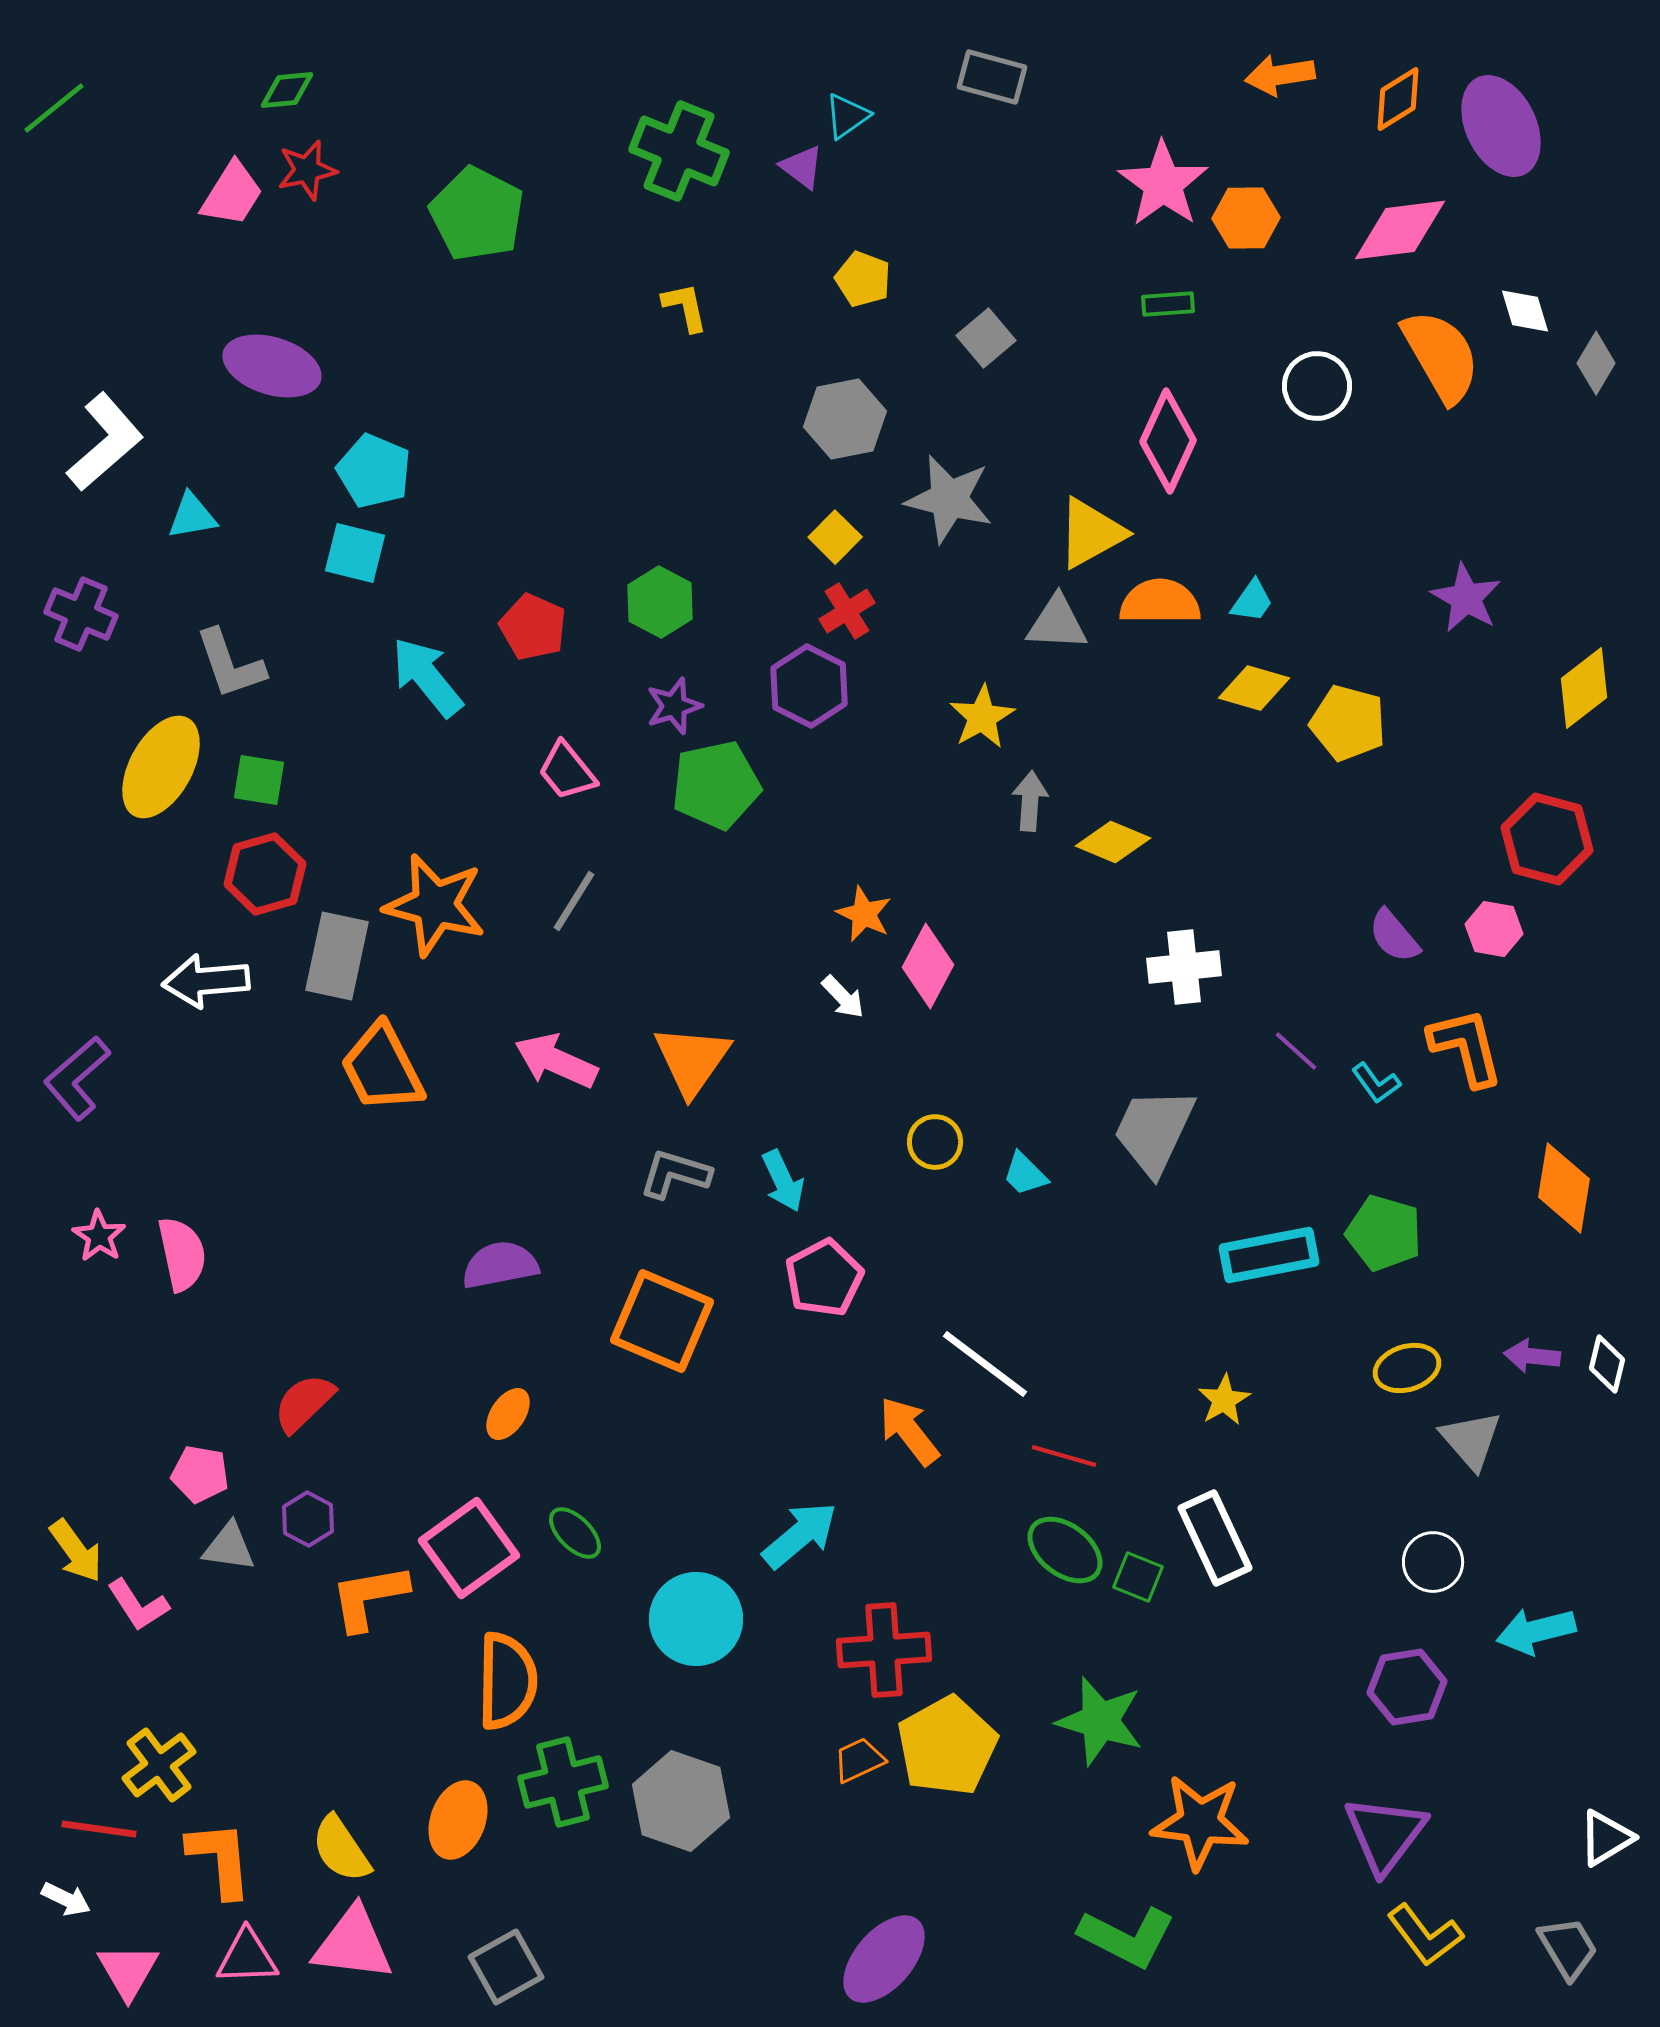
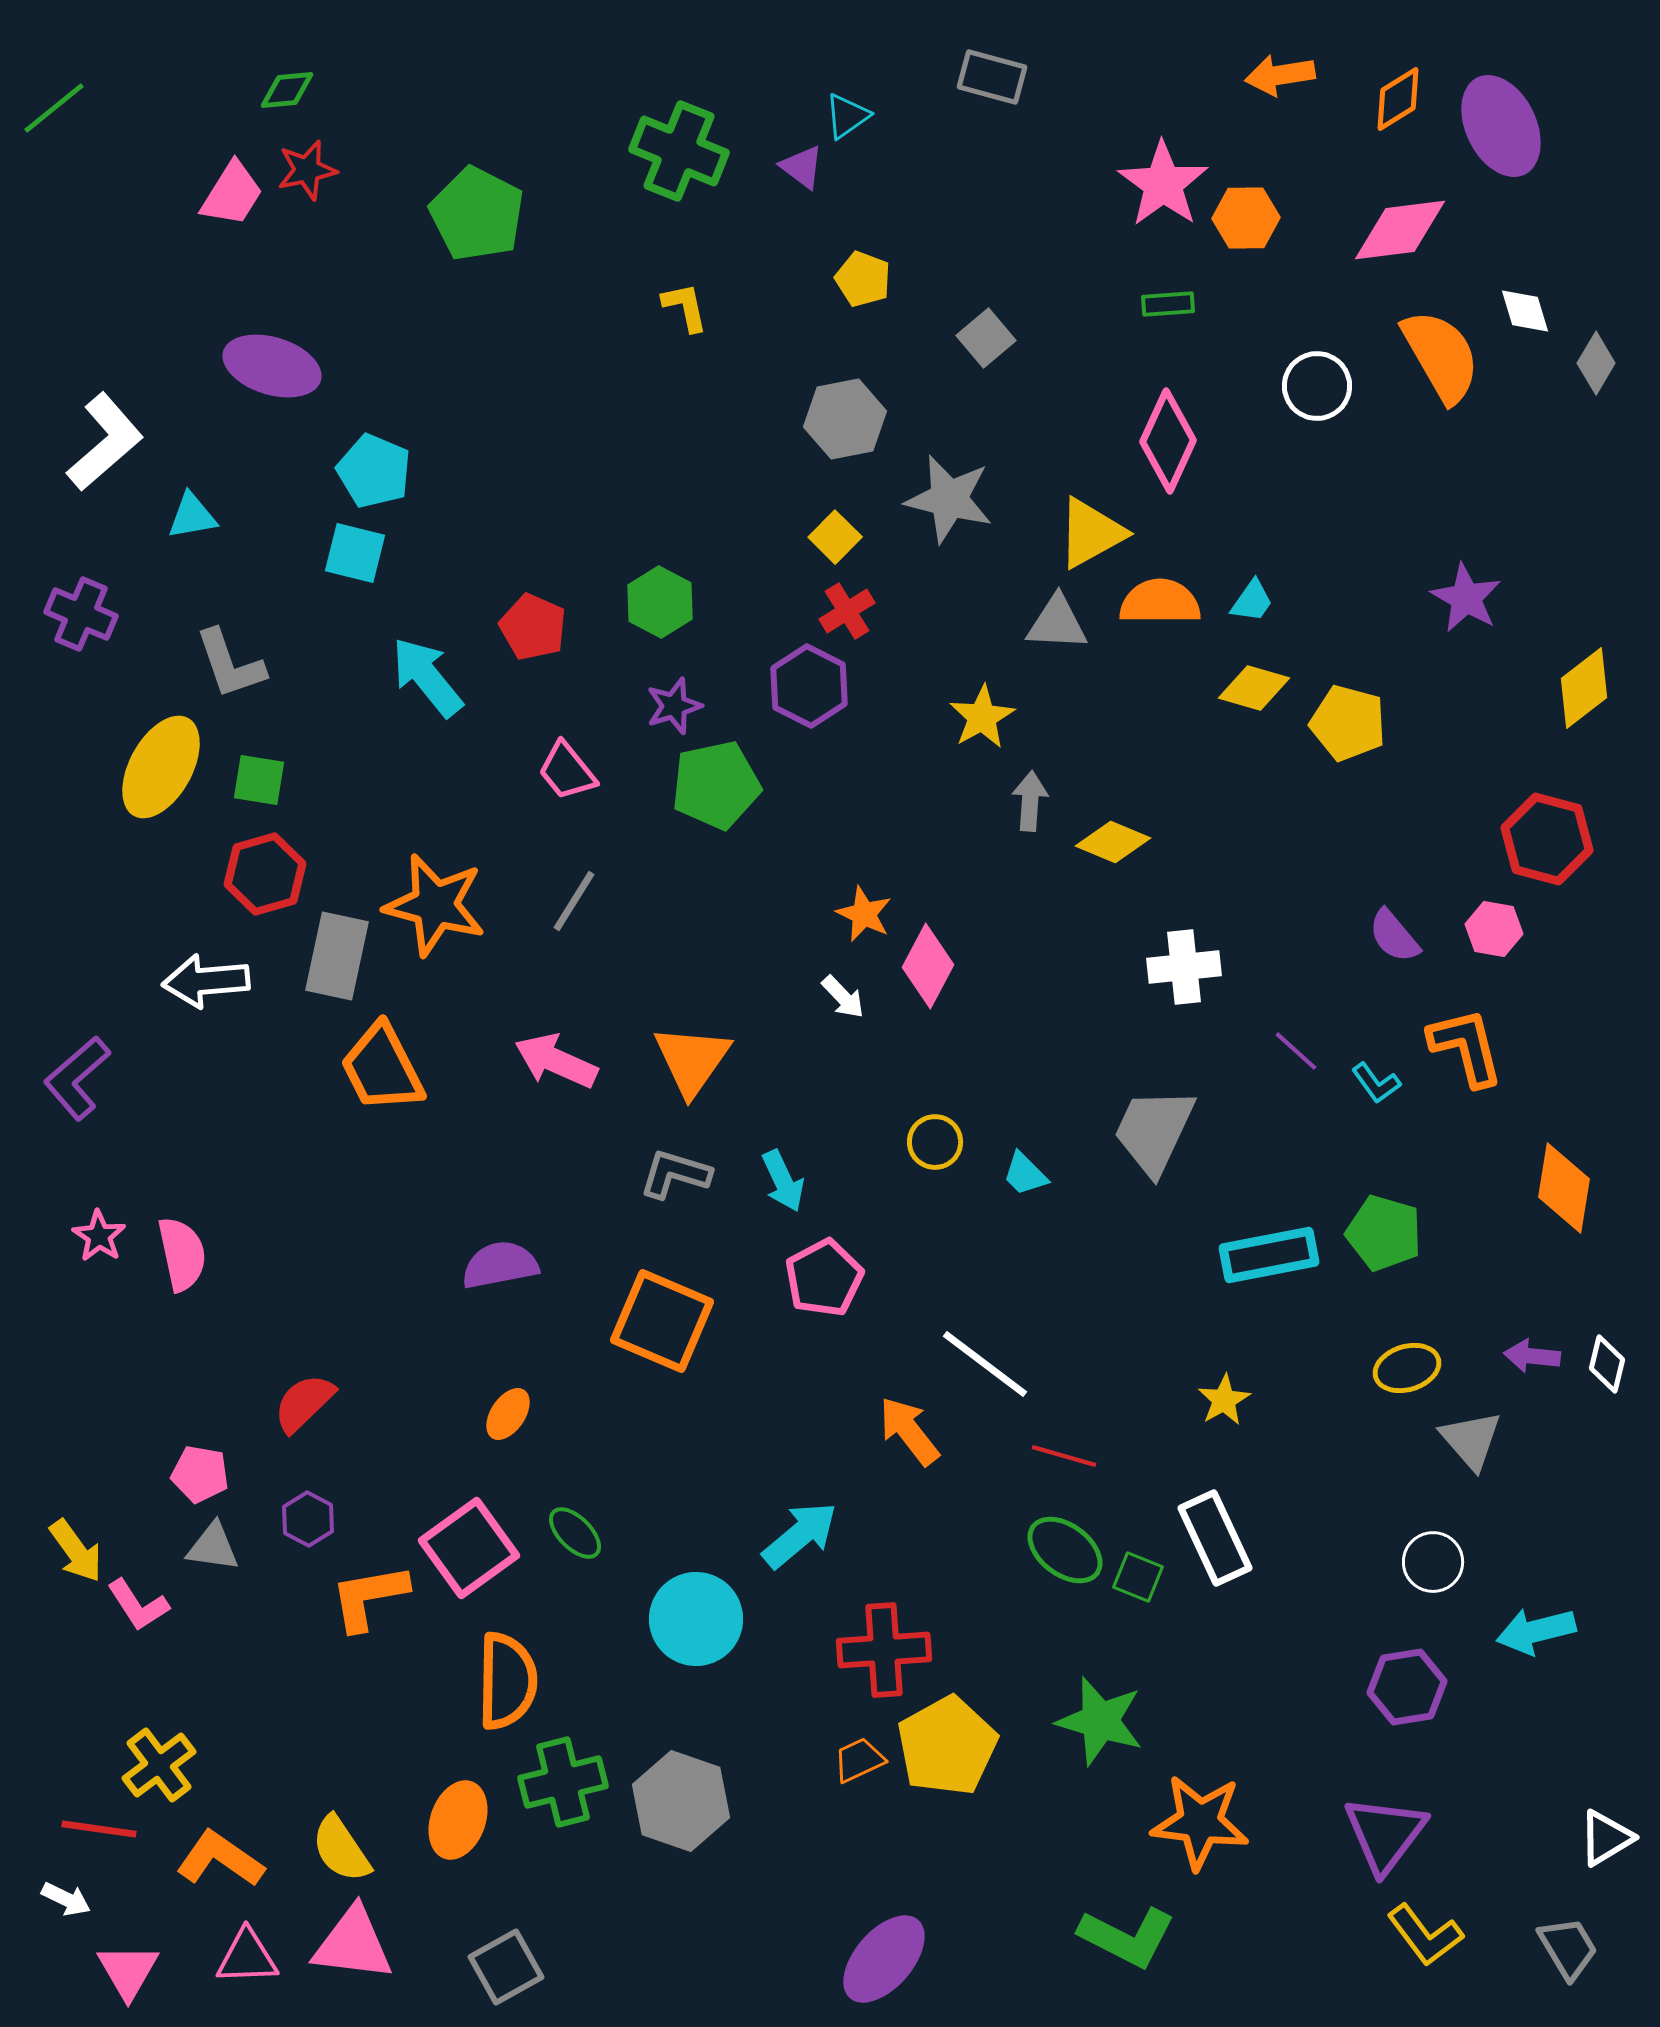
gray triangle at (229, 1547): moved 16 px left
orange L-shape at (220, 1859): rotated 50 degrees counterclockwise
